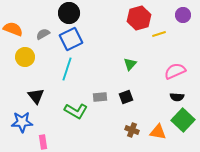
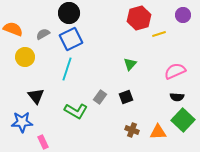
gray rectangle: rotated 48 degrees counterclockwise
orange triangle: rotated 12 degrees counterclockwise
pink rectangle: rotated 16 degrees counterclockwise
